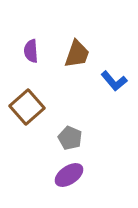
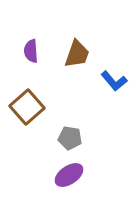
gray pentagon: rotated 15 degrees counterclockwise
